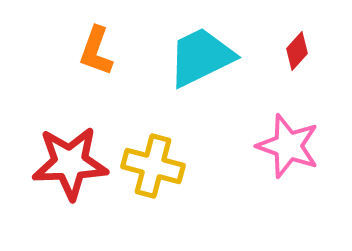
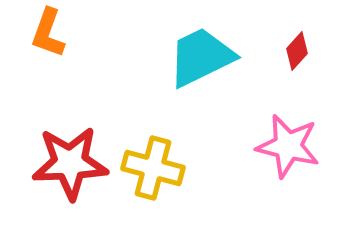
orange L-shape: moved 48 px left, 18 px up
pink star: rotated 6 degrees counterclockwise
yellow cross: moved 2 px down
